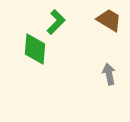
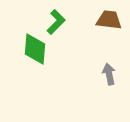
brown trapezoid: rotated 24 degrees counterclockwise
